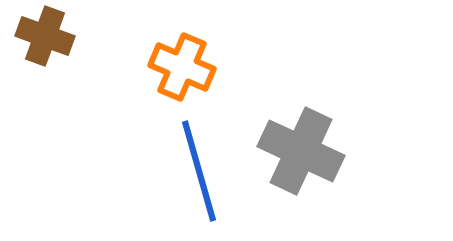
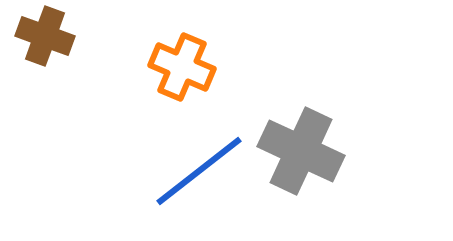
blue line: rotated 68 degrees clockwise
